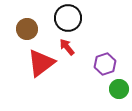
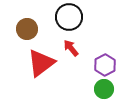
black circle: moved 1 px right, 1 px up
red arrow: moved 4 px right, 1 px down
purple hexagon: moved 1 px down; rotated 10 degrees counterclockwise
green circle: moved 15 px left
